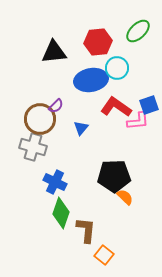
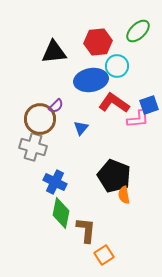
cyan circle: moved 2 px up
red L-shape: moved 2 px left, 4 px up
pink L-shape: moved 2 px up
black pentagon: rotated 24 degrees clockwise
orange semicircle: moved 1 px left, 2 px up; rotated 144 degrees counterclockwise
green diamond: rotated 8 degrees counterclockwise
orange square: rotated 18 degrees clockwise
